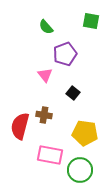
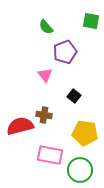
purple pentagon: moved 2 px up
black square: moved 1 px right, 3 px down
red semicircle: rotated 60 degrees clockwise
